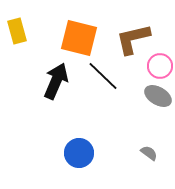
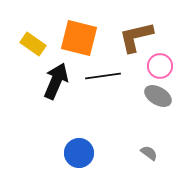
yellow rectangle: moved 16 px right, 13 px down; rotated 40 degrees counterclockwise
brown L-shape: moved 3 px right, 2 px up
black line: rotated 52 degrees counterclockwise
